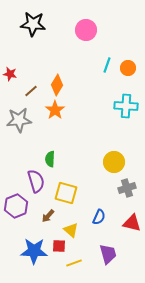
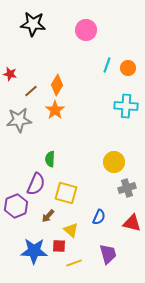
purple semicircle: moved 3 px down; rotated 40 degrees clockwise
